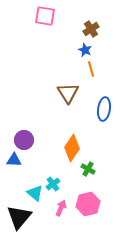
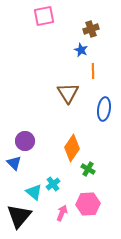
pink square: moved 1 px left; rotated 20 degrees counterclockwise
brown cross: rotated 14 degrees clockwise
blue star: moved 4 px left
orange line: moved 2 px right, 2 px down; rotated 14 degrees clockwise
purple circle: moved 1 px right, 1 px down
blue triangle: moved 3 px down; rotated 42 degrees clockwise
cyan triangle: moved 1 px left, 1 px up
pink hexagon: rotated 10 degrees clockwise
pink arrow: moved 1 px right, 5 px down
black triangle: moved 1 px up
